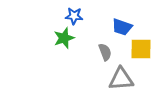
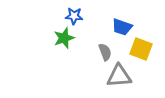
yellow square: rotated 20 degrees clockwise
gray triangle: moved 2 px left, 3 px up
